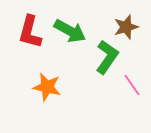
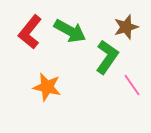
red L-shape: rotated 24 degrees clockwise
